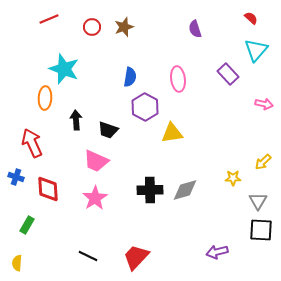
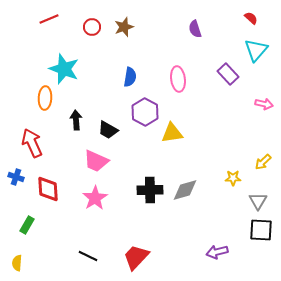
purple hexagon: moved 5 px down
black trapezoid: rotated 10 degrees clockwise
